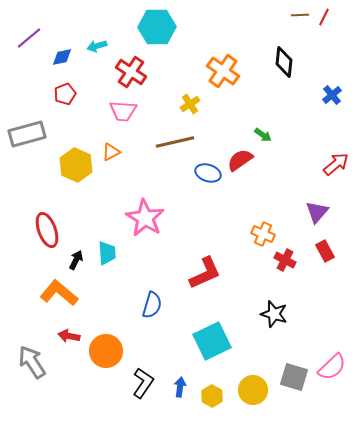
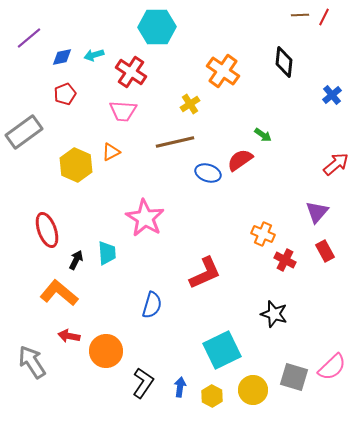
cyan arrow at (97, 46): moved 3 px left, 9 px down
gray rectangle at (27, 134): moved 3 px left, 2 px up; rotated 21 degrees counterclockwise
cyan square at (212, 341): moved 10 px right, 9 px down
